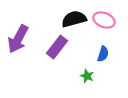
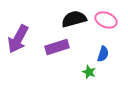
pink ellipse: moved 2 px right
purple rectangle: rotated 35 degrees clockwise
green star: moved 2 px right, 4 px up
